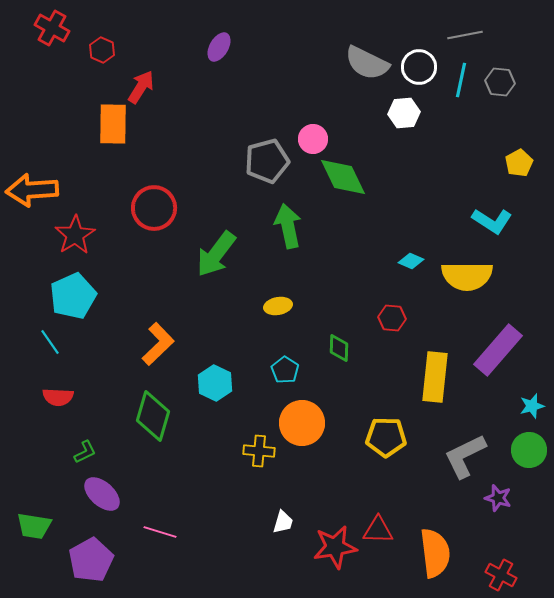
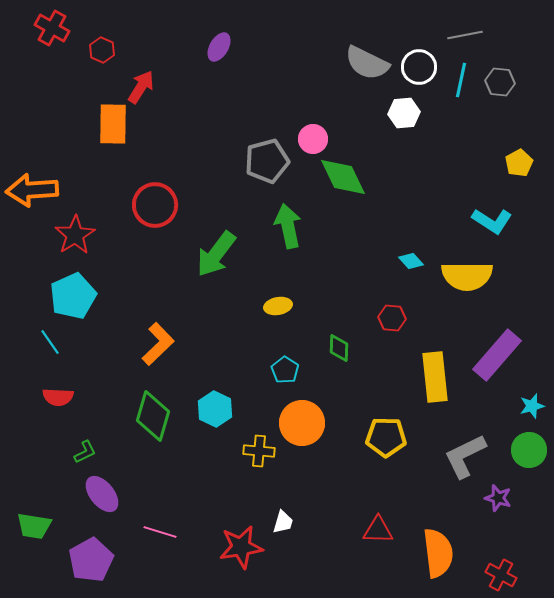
red circle at (154, 208): moved 1 px right, 3 px up
cyan diamond at (411, 261): rotated 25 degrees clockwise
purple rectangle at (498, 350): moved 1 px left, 5 px down
yellow rectangle at (435, 377): rotated 12 degrees counterclockwise
cyan hexagon at (215, 383): moved 26 px down
purple ellipse at (102, 494): rotated 9 degrees clockwise
red star at (335, 547): moved 94 px left
orange semicircle at (435, 553): moved 3 px right
